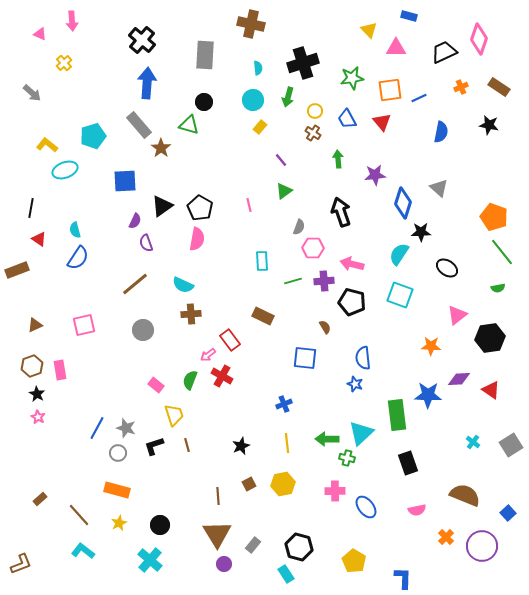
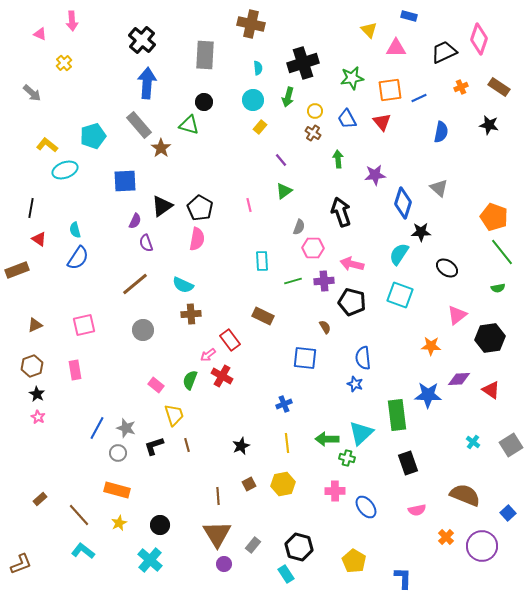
pink rectangle at (60, 370): moved 15 px right
